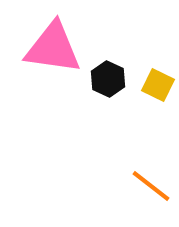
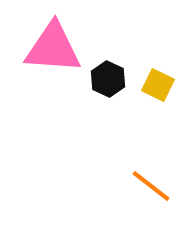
pink triangle: rotated 4 degrees counterclockwise
